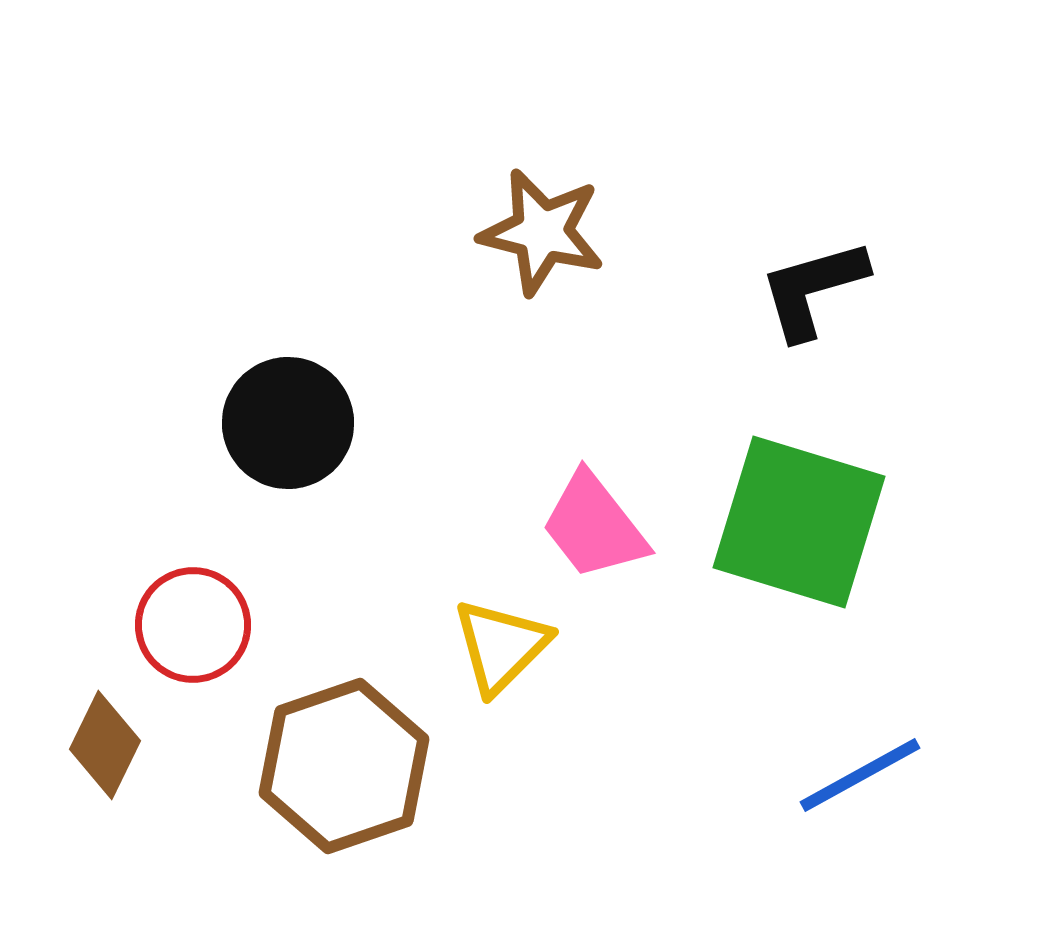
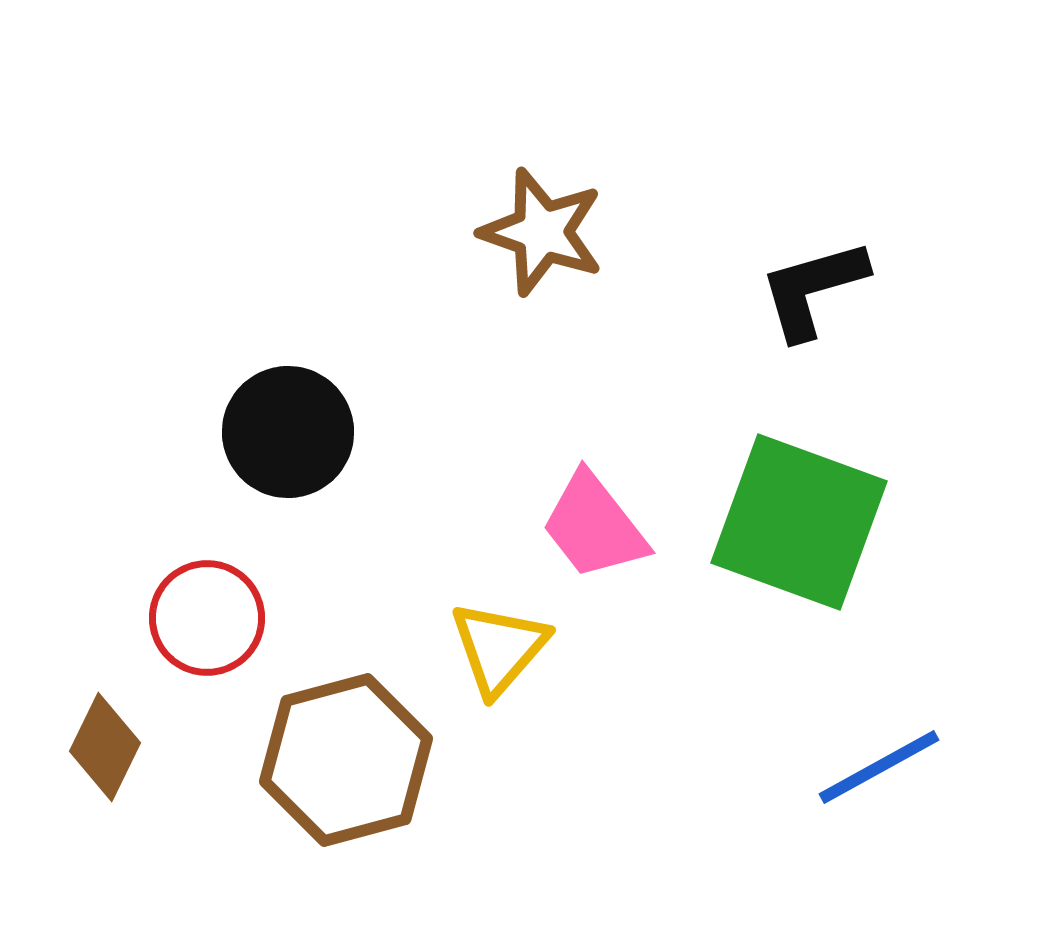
brown star: rotated 5 degrees clockwise
black circle: moved 9 px down
green square: rotated 3 degrees clockwise
red circle: moved 14 px right, 7 px up
yellow triangle: moved 2 px left, 2 px down; rotated 4 degrees counterclockwise
brown diamond: moved 2 px down
brown hexagon: moved 2 px right, 6 px up; rotated 4 degrees clockwise
blue line: moved 19 px right, 8 px up
